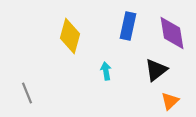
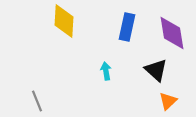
blue rectangle: moved 1 px left, 1 px down
yellow diamond: moved 6 px left, 15 px up; rotated 12 degrees counterclockwise
black triangle: rotated 40 degrees counterclockwise
gray line: moved 10 px right, 8 px down
orange triangle: moved 2 px left
